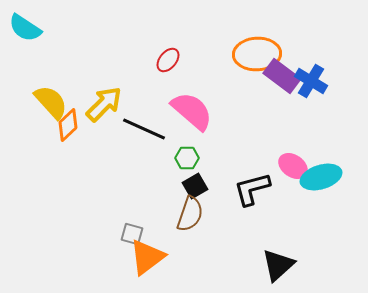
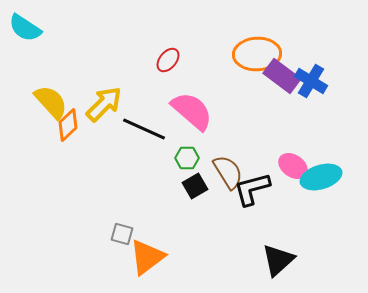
brown semicircle: moved 38 px right, 42 px up; rotated 51 degrees counterclockwise
gray square: moved 10 px left
black triangle: moved 5 px up
